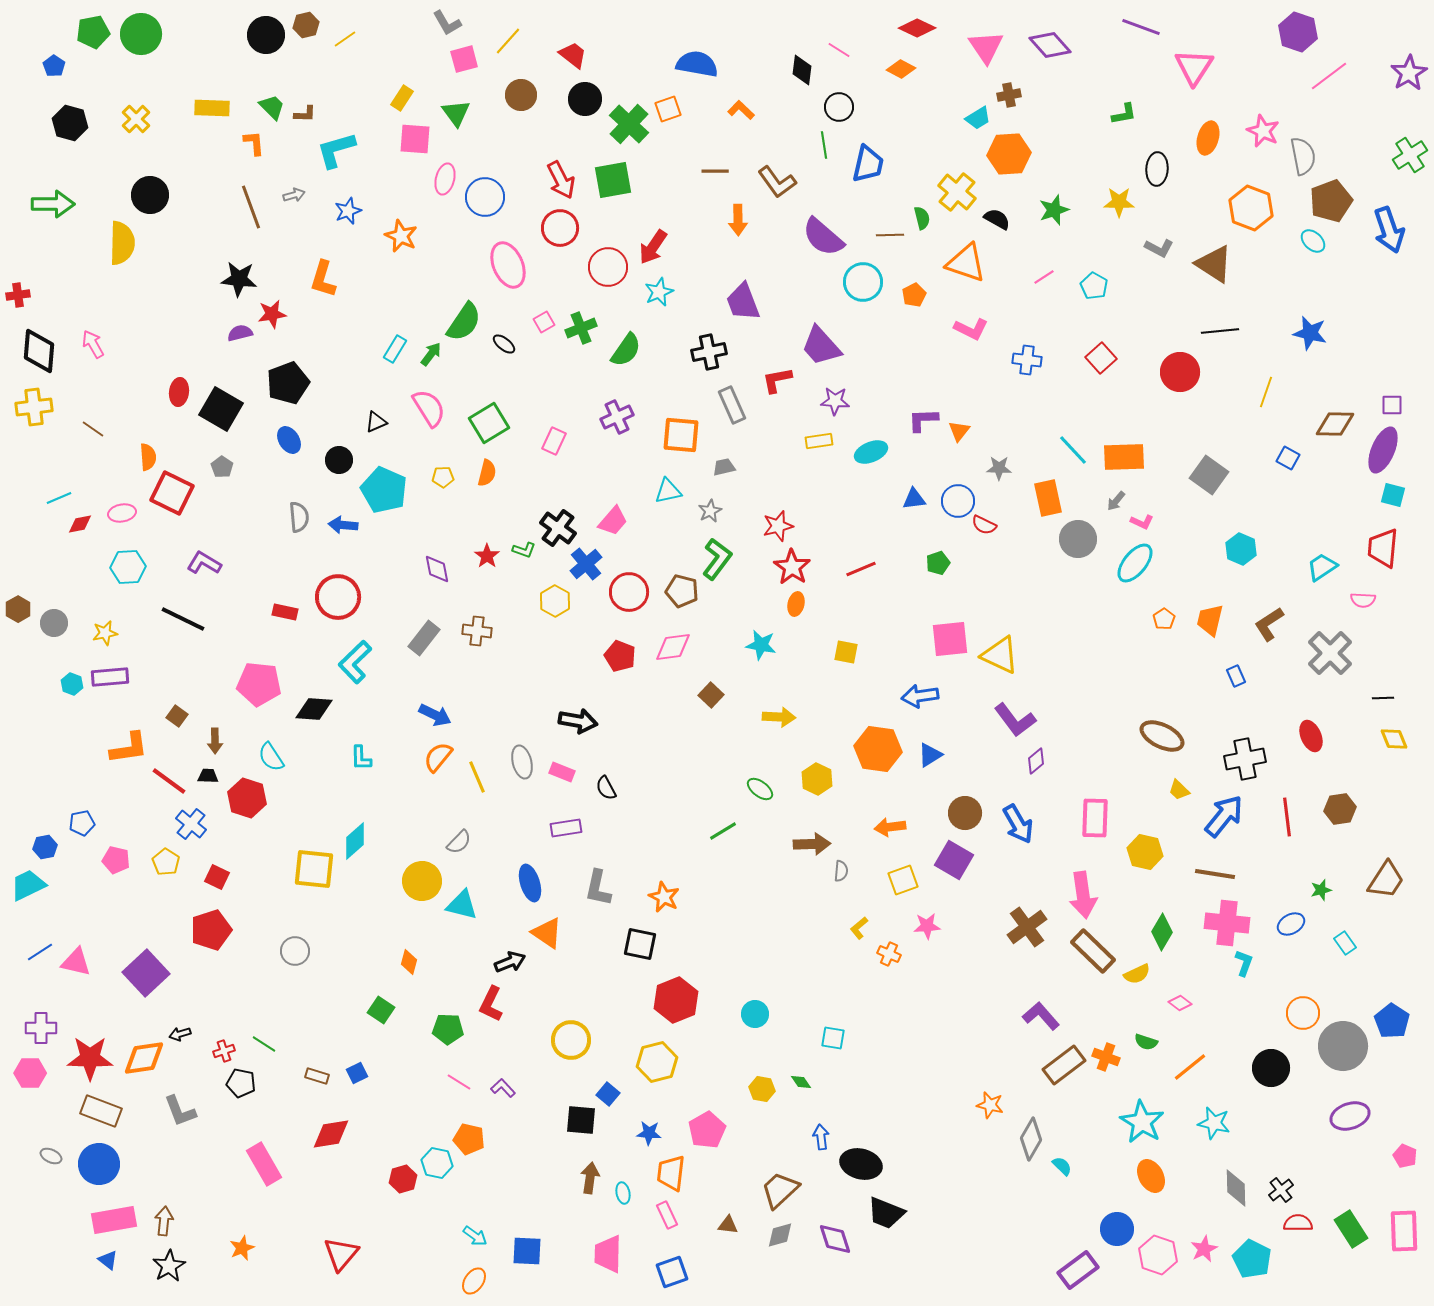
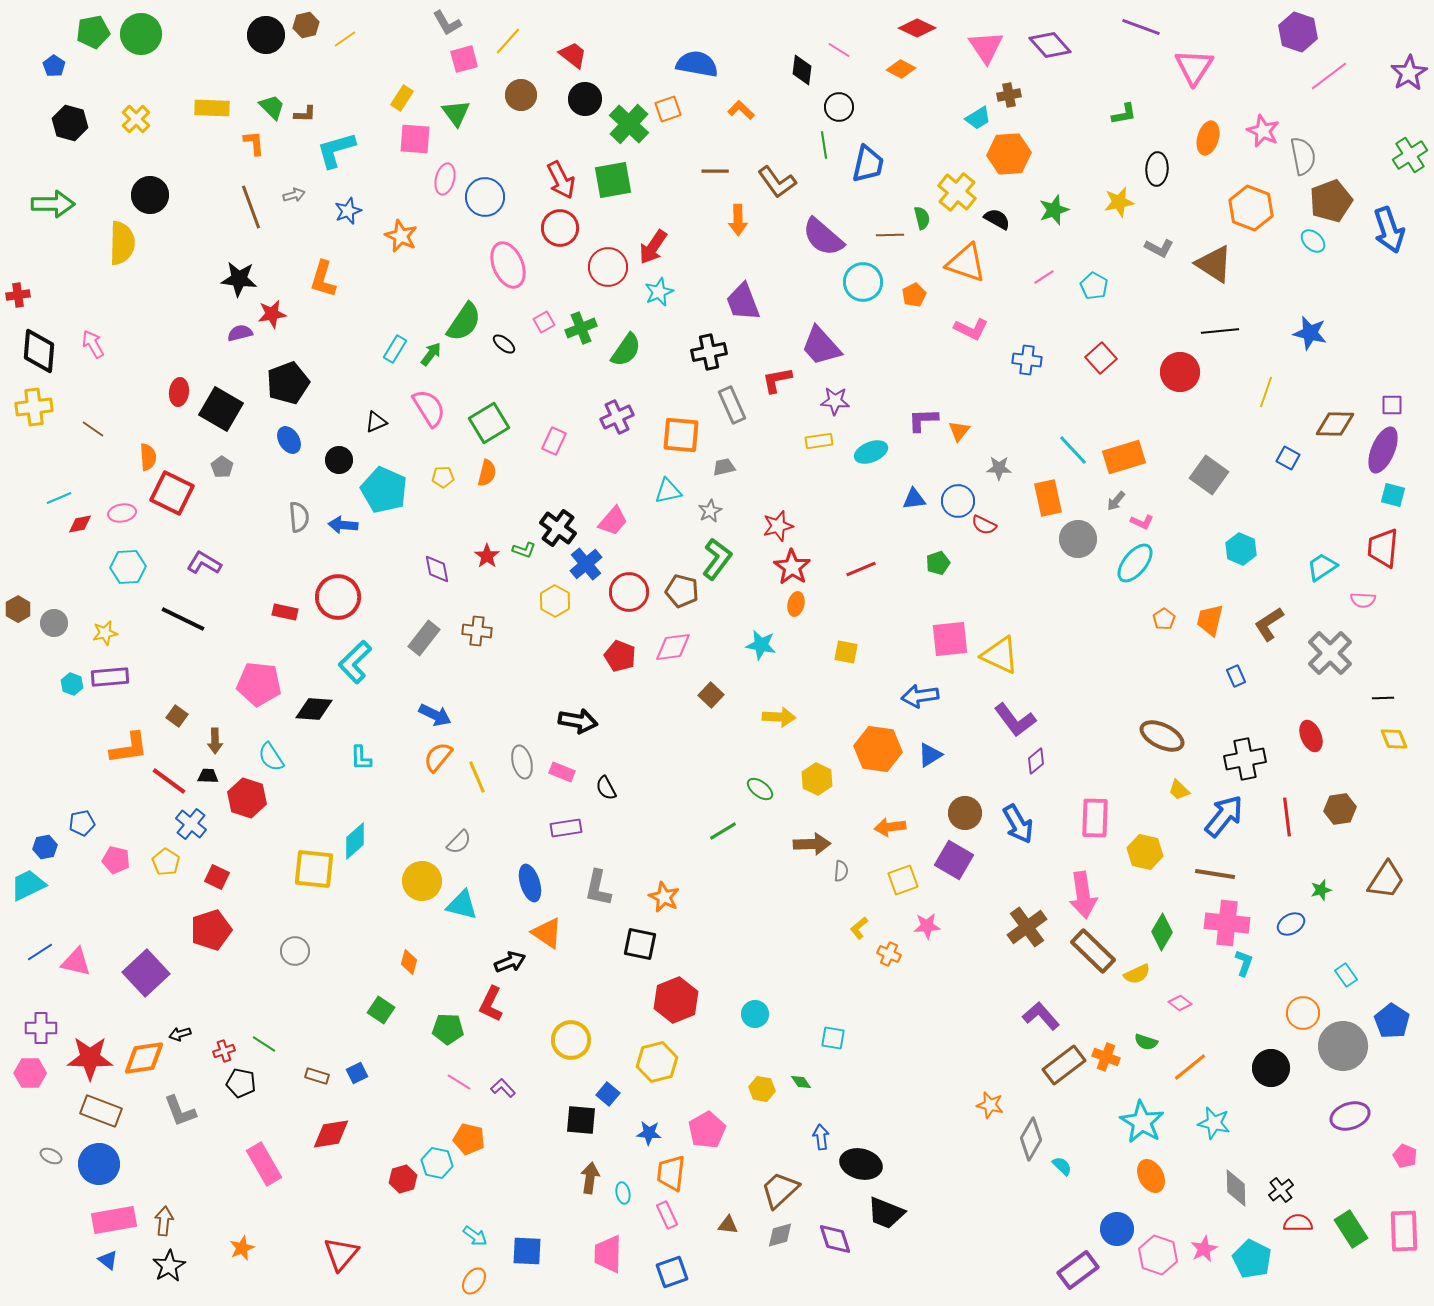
yellow star at (1119, 202): rotated 12 degrees counterclockwise
orange rectangle at (1124, 457): rotated 15 degrees counterclockwise
cyan rectangle at (1345, 943): moved 1 px right, 32 px down
